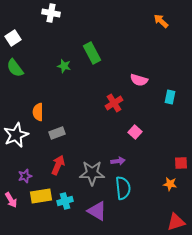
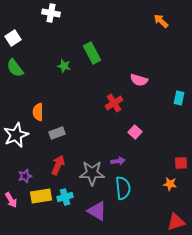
cyan rectangle: moved 9 px right, 1 px down
cyan cross: moved 4 px up
